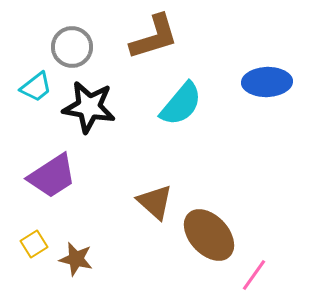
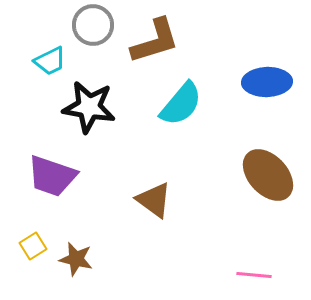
brown L-shape: moved 1 px right, 4 px down
gray circle: moved 21 px right, 22 px up
cyan trapezoid: moved 14 px right, 26 px up; rotated 12 degrees clockwise
purple trapezoid: rotated 52 degrees clockwise
brown triangle: moved 1 px left, 2 px up; rotated 6 degrees counterclockwise
brown ellipse: moved 59 px right, 60 px up
yellow square: moved 1 px left, 2 px down
pink line: rotated 60 degrees clockwise
